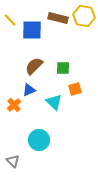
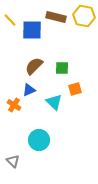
brown rectangle: moved 2 px left, 1 px up
green square: moved 1 px left
orange cross: rotated 16 degrees counterclockwise
